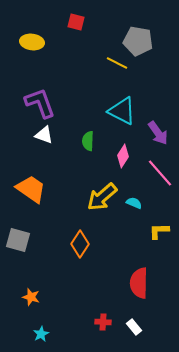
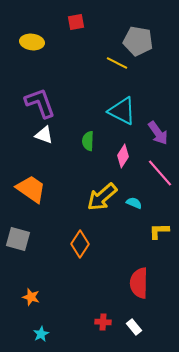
red square: rotated 24 degrees counterclockwise
gray square: moved 1 px up
